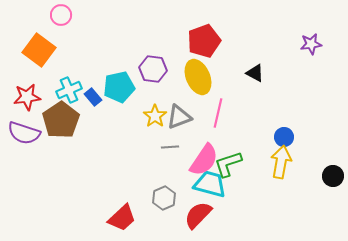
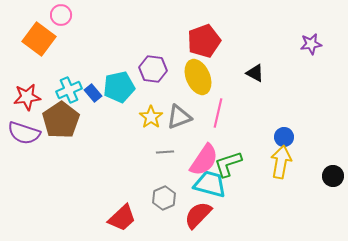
orange square: moved 11 px up
blue rectangle: moved 4 px up
yellow star: moved 4 px left, 1 px down
gray line: moved 5 px left, 5 px down
